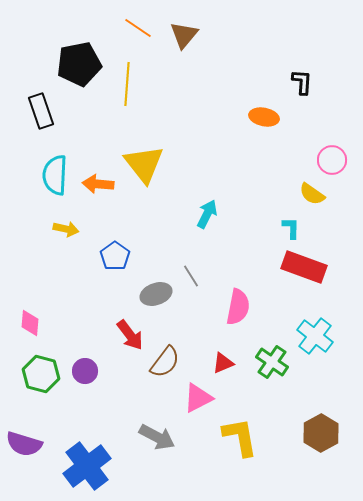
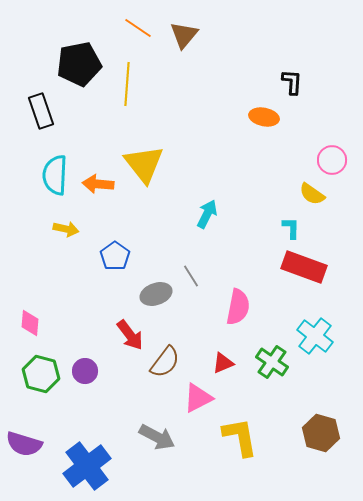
black L-shape: moved 10 px left
brown hexagon: rotated 15 degrees counterclockwise
